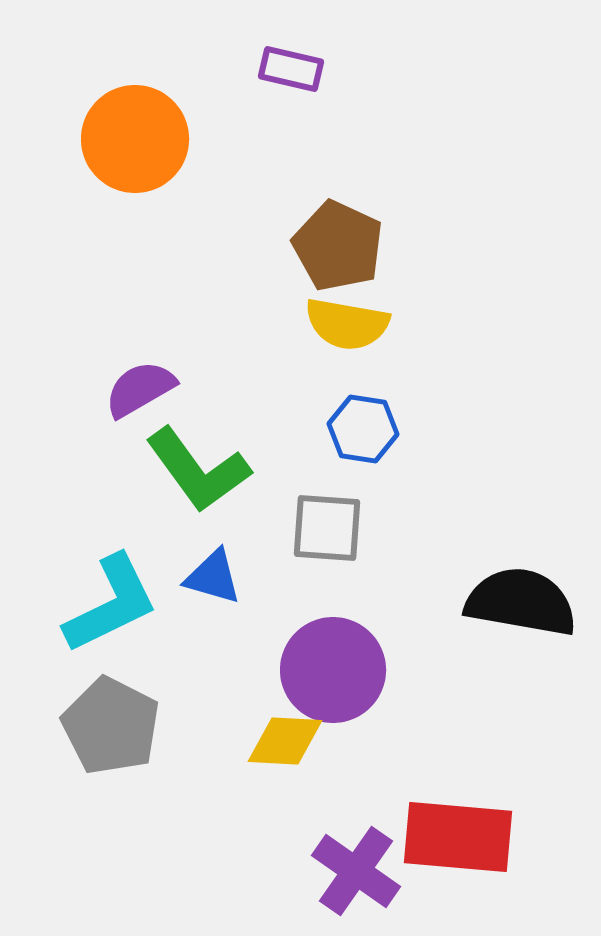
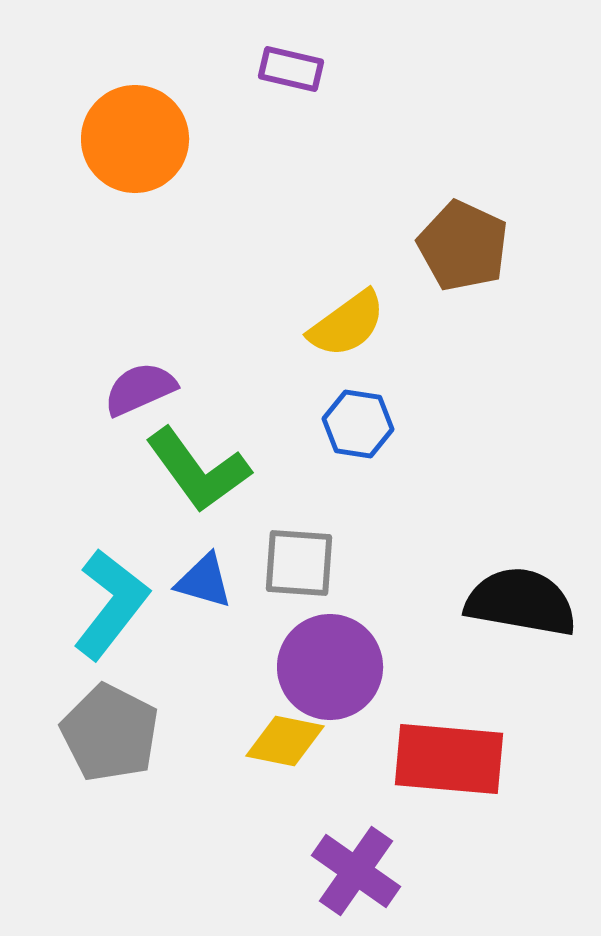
brown pentagon: moved 125 px right
yellow semicircle: rotated 46 degrees counterclockwise
purple semicircle: rotated 6 degrees clockwise
blue hexagon: moved 5 px left, 5 px up
gray square: moved 28 px left, 35 px down
blue triangle: moved 9 px left, 4 px down
cyan L-shape: rotated 26 degrees counterclockwise
purple circle: moved 3 px left, 3 px up
gray pentagon: moved 1 px left, 7 px down
yellow diamond: rotated 8 degrees clockwise
red rectangle: moved 9 px left, 78 px up
